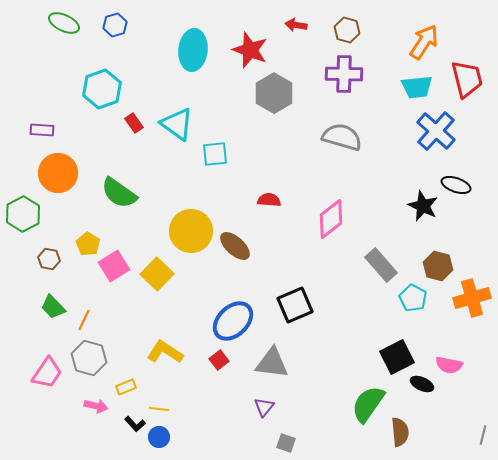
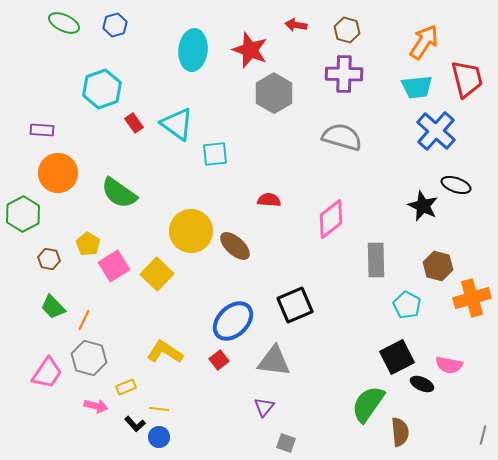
gray rectangle at (381, 265): moved 5 px left, 5 px up; rotated 40 degrees clockwise
cyan pentagon at (413, 298): moved 6 px left, 7 px down
gray triangle at (272, 363): moved 2 px right, 2 px up
